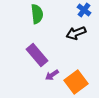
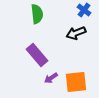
purple arrow: moved 1 px left, 3 px down
orange square: rotated 30 degrees clockwise
